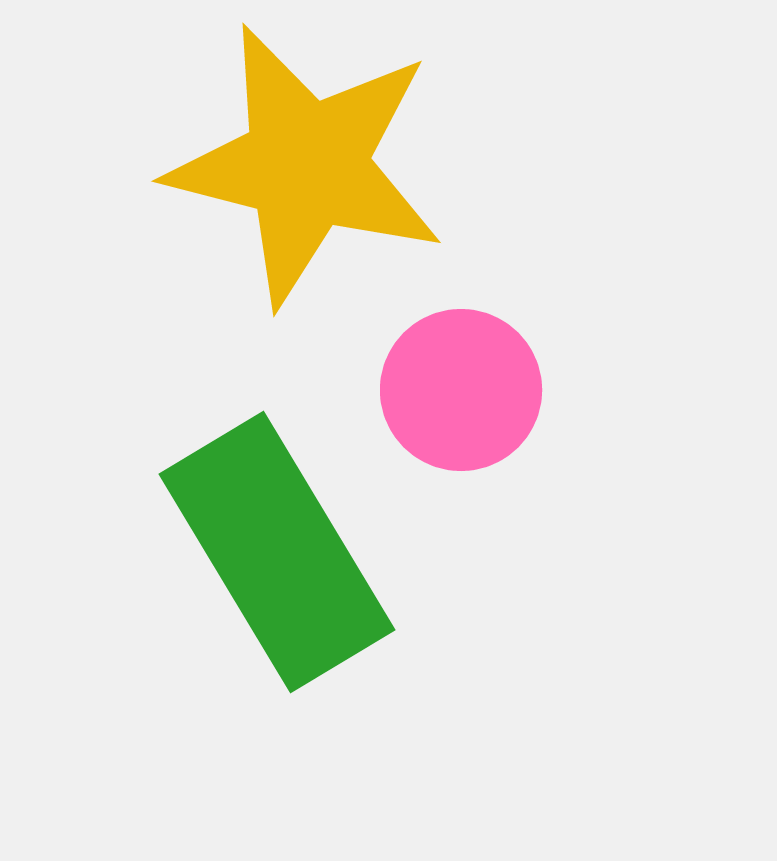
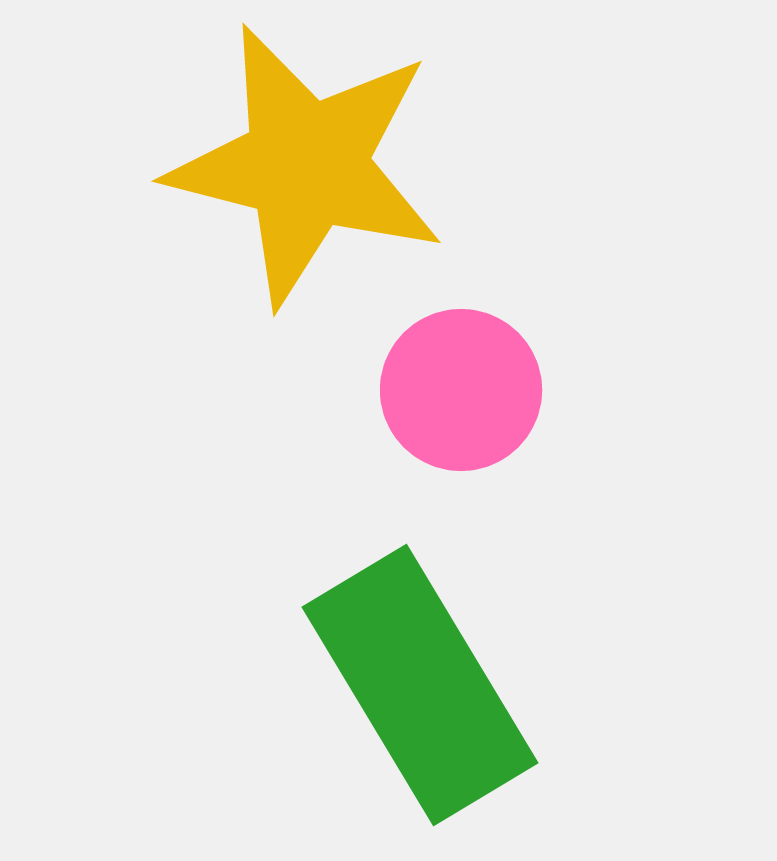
green rectangle: moved 143 px right, 133 px down
